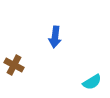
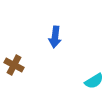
cyan semicircle: moved 2 px right, 1 px up
